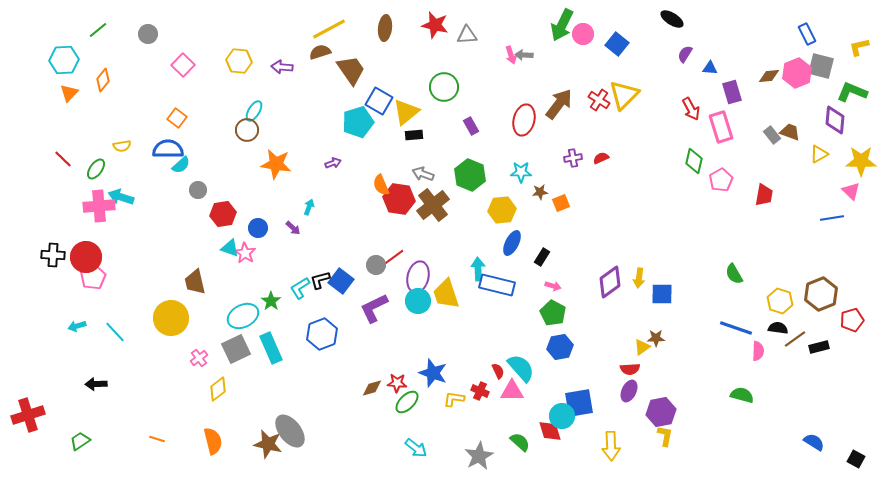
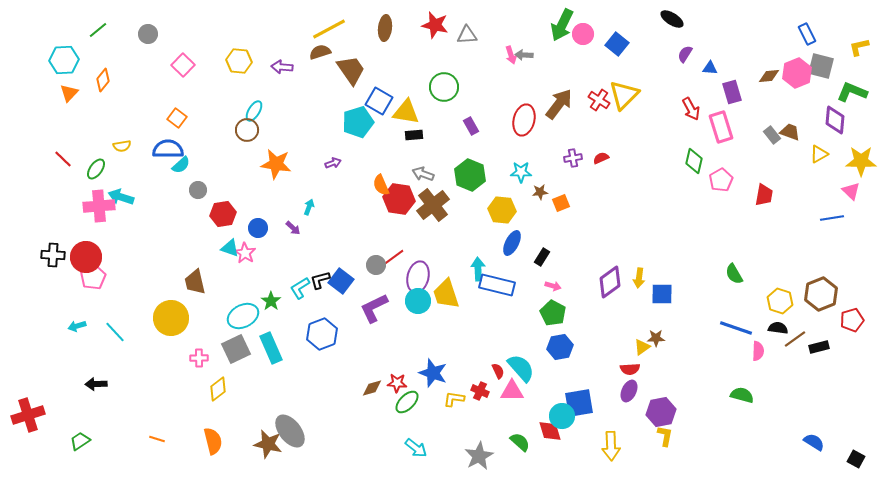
yellow triangle at (406, 112): rotated 48 degrees clockwise
yellow hexagon at (502, 210): rotated 12 degrees clockwise
pink cross at (199, 358): rotated 36 degrees clockwise
